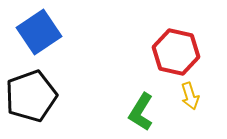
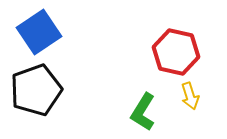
black pentagon: moved 5 px right, 6 px up
green L-shape: moved 2 px right
